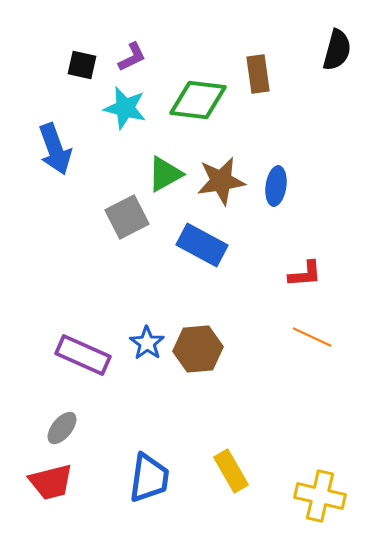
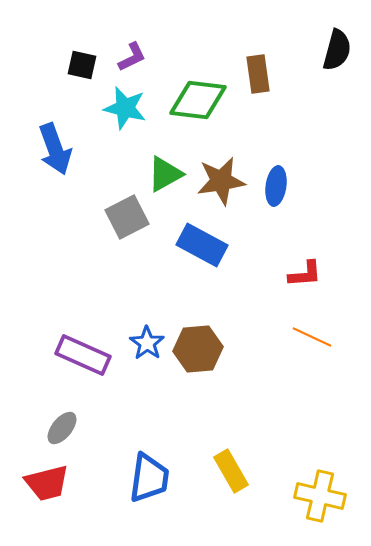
red trapezoid: moved 4 px left, 1 px down
